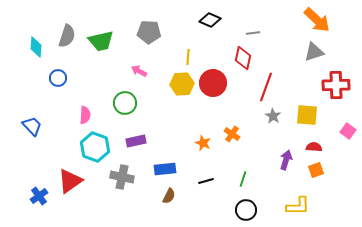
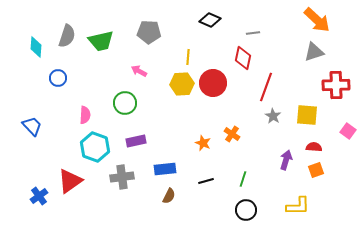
gray cross: rotated 20 degrees counterclockwise
